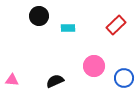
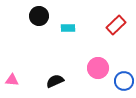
pink circle: moved 4 px right, 2 px down
blue circle: moved 3 px down
